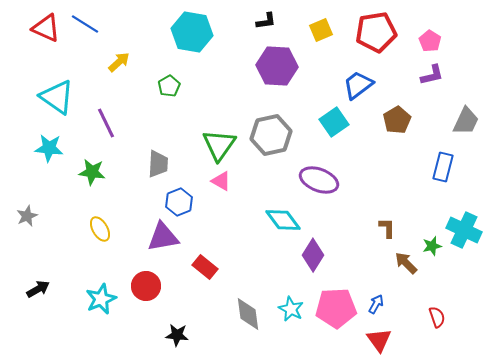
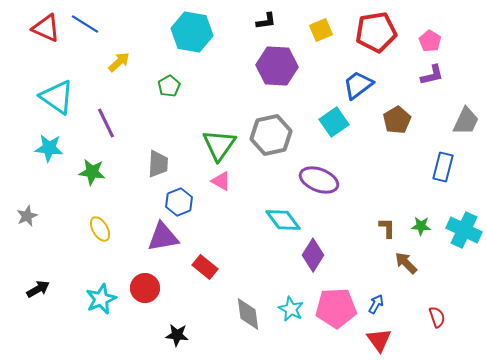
green star at (432, 246): moved 11 px left, 20 px up; rotated 18 degrees clockwise
red circle at (146, 286): moved 1 px left, 2 px down
